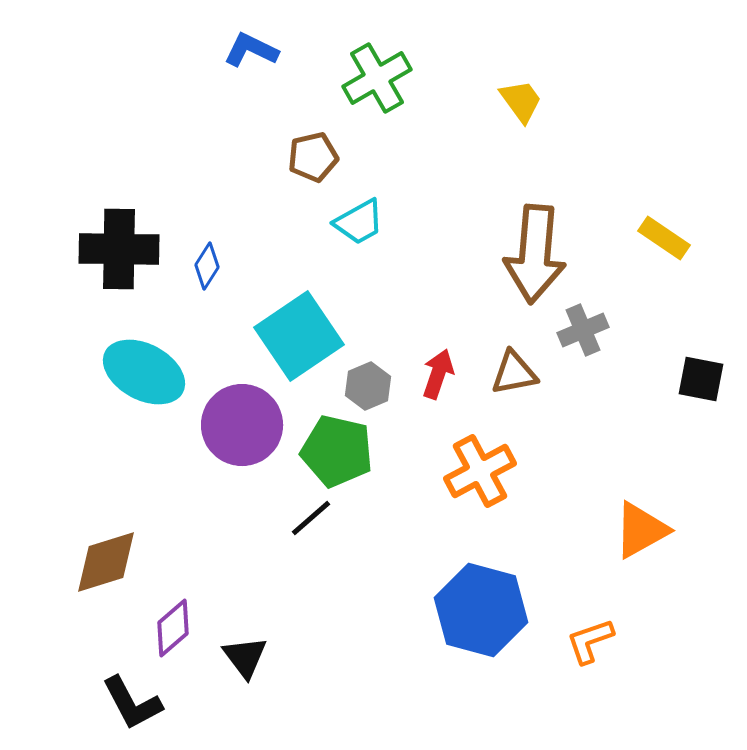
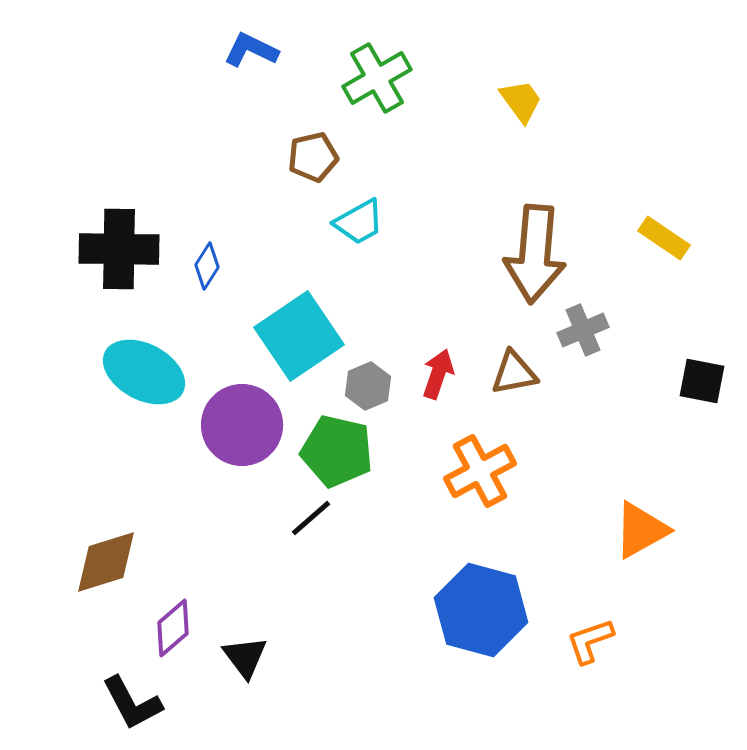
black square: moved 1 px right, 2 px down
